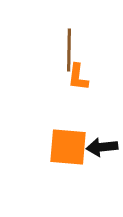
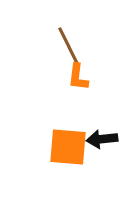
brown line: moved 3 px up; rotated 27 degrees counterclockwise
black arrow: moved 8 px up
